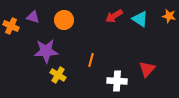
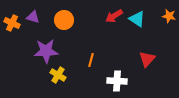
cyan triangle: moved 3 px left
orange cross: moved 1 px right, 3 px up
red triangle: moved 10 px up
